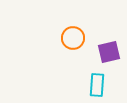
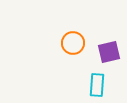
orange circle: moved 5 px down
